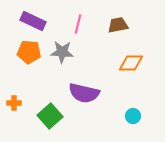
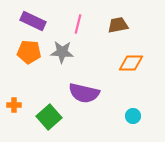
orange cross: moved 2 px down
green square: moved 1 px left, 1 px down
